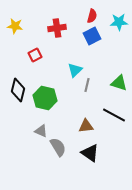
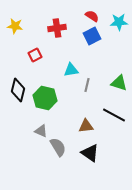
red semicircle: rotated 72 degrees counterclockwise
cyan triangle: moved 4 px left; rotated 35 degrees clockwise
